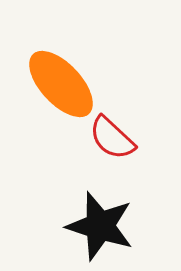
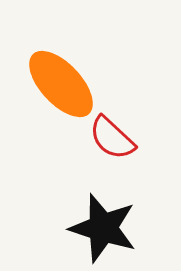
black star: moved 3 px right, 2 px down
